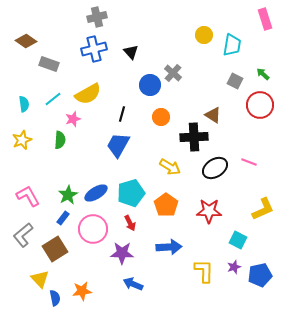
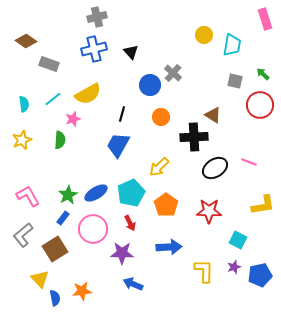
gray square at (235, 81): rotated 14 degrees counterclockwise
yellow arrow at (170, 167): moved 11 px left; rotated 105 degrees clockwise
cyan pentagon at (131, 193): rotated 8 degrees counterclockwise
yellow L-shape at (263, 209): moved 4 px up; rotated 15 degrees clockwise
